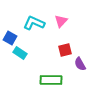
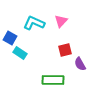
green rectangle: moved 2 px right
